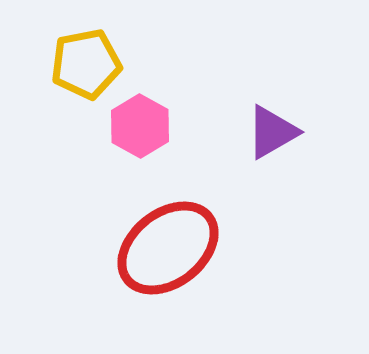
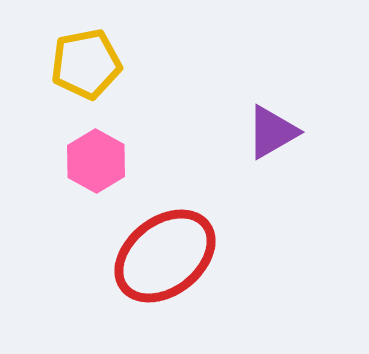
pink hexagon: moved 44 px left, 35 px down
red ellipse: moved 3 px left, 8 px down
